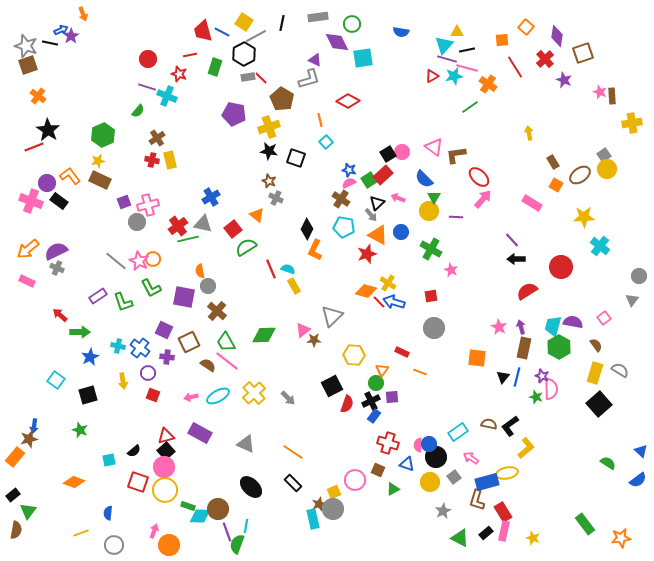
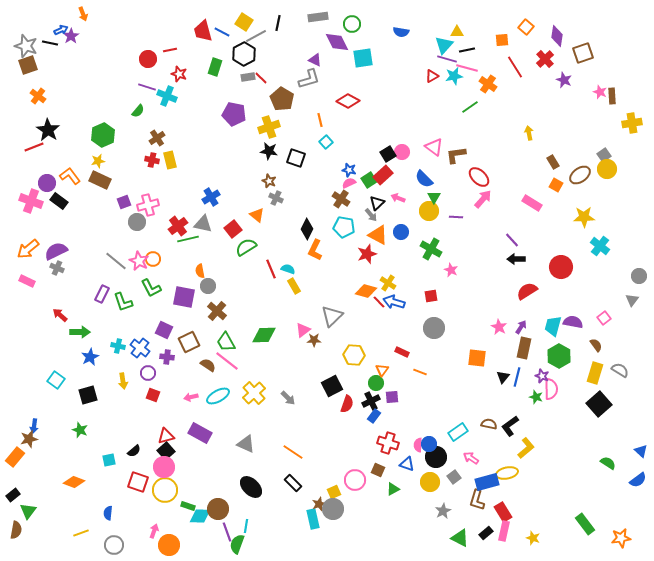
black line at (282, 23): moved 4 px left
red line at (190, 55): moved 20 px left, 5 px up
purple rectangle at (98, 296): moved 4 px right, 2 px up; rotated 30 degrees counterclockwise
purple arrow at (521, 327): rotated 48 degrees clockwise
green hexagon at (559, 347): moved 9 px down
